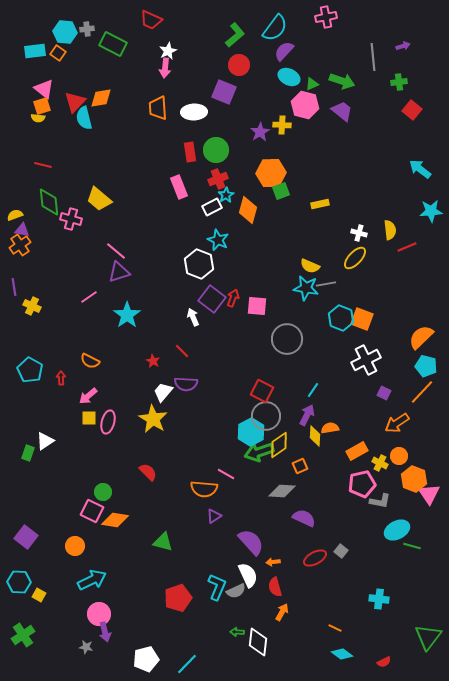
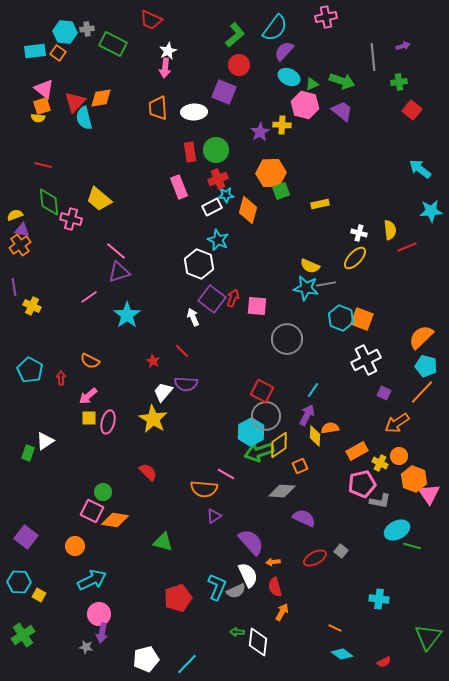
cyan star at (226, 195): rotated 28 degrees clockwise
purple arrow at (105, 632): moved 3 px left, 1 px down; rotated 24 degrees clockwise
